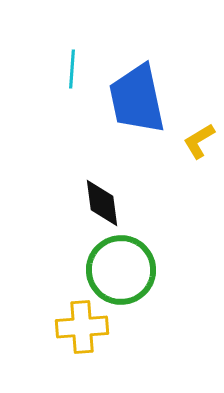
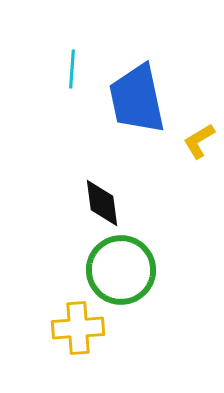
yellow cross: moved 4 px left, 1 px down
